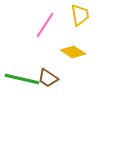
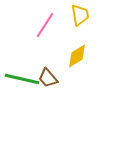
yellow diamond: moved 4 px right, 4 px down; rotated 65 degrees counterclockwise
brown trapezoid: rotated 15 degrees clockwise
